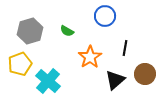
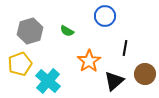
orange star: moved 1 px left, 4 px down
black triangle: moved 1 px left, 1 px down
